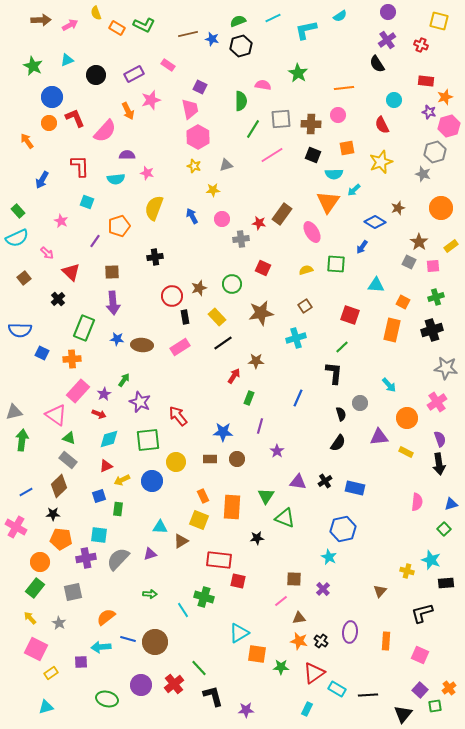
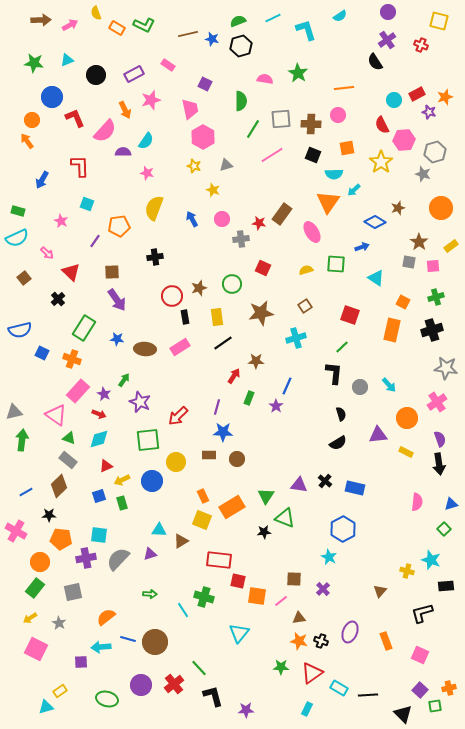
cyan L-shape at (306, 30): rotated 85 degrees clockwise
black semicircle at (377, 64): moved 2 px left, 2 px up
green star at (33, 66): moved 1 px right, 3 px up; rotated 18 degrees counterclockwise
red rectangle at (426, 81): moved 9 px left, 13 px down; rotated 35 degrees counterclockwise
pink semicircle at (263, 85): moved 2 px right, 6 px up
purple square at (200, 87): moved 5 px right, 3 px up
orange arrow at (128, 111): moved 3 px left, 1 px up
orange circle at (49, 123): moved 17 px left, 3 px up
pink hexagon at (449, 126): moved 45 px left, 14 px down; rotated 10 degrees clockwise
pink hexagon at (198, 137): moved 5 px right
purple semicircle at (127, 155): moved 4 px left, 3 px up
yellow star at (381, 162): rotated 15 degrees counterclockwise
cyan semicircle at (116, 179): moved 30 px right, 38 px up; rotated 48 degrees counterclockwise
yellow star at (213, 190): rotated 24 degrees clockwise
cyan square at (87, 202): moved 2 px down
green rectangle at (18, 211): rotated 32 degrees counterclockwise
blue arrow at (192, 216): moved 3 px down
orange pentagon at (119, 226): rotated 10 degrees clockwise
blue arrow at (362, 247): rotated 144 degrees counterclockwise
gray square at (409, 262): rotated 16 degrees counterclockwise
cyan triangle at (376, 285): moved 7 px up; rotated 30 degrees clockwise
purple arrow at (113, 303): moved 4 px right, 3 px up; rotated 30 degrees counterclockwise
yellow rectangle at (217, 317): rotated 36 degrees clockwise
green rectangle at (84, 328): rotated 10 degrees clockwise
blue semicircle at (20, 330): rotated 15 degrees counterclockwise
brown ellipse at (142, 345): moved 3 px right, 4 px down
orange cross at (72, 359): rotated 24 degrees clockwise
purple star at (104, 394): rotated 16 degrees counterclockwise
blue line at (298, 398): moved 11 px left, 12 px up
gray circle at (360, 403): moved 16 px up
red arrow at (178, 416): rotated 95 degrees counterclockwise
purple line at (260, 426): moved 43 px left, 19 px up
purple triangle at (379, 437): moved 1 px left, 2 px up
cyan diamond at (109, 439): moved 10 px left
black semicircle at (338, 443): rotated 24 degrees clockwise
purple star at (277, 451): moved 1 px left, 45 px up
brown rectangle at (210, 459): moved 1 px left, 4 px up
black cross at (325, 481): rotated 16 degrees counterclockwise
purple triangle at (298, 482): moved 1 px right, 3 px down
orange rectangle at (232, 507): rotated 55 degrees clockwise
green rectangle at (118, 509): moved 4 px right, 6 px up; rotated 24 degrees counterclockwise
black star at (53, 514): moved 4 px left, 1 px down
yellow square at (199, 520): moved 3 px right
pink cross at (16, 527): moved 4 px down
cyan triangle at (160, 527): moved 1 px left, 3 px down
blue hexagon at (343, 529): rotated 15 degrees counterclockwise
black star at (257, 538): moved 7 px right, 6 px up
black rectangle at (446, 583): moved 3 px down
yellow arrow at (30, 618): rotated 80 degrees counterclockwise
purple ellipse at (350, 632): rotated 15 degrees clockwise
cyan triangle at (239, 633): rotated 20 degrees counterclockwise
black cross at (321, 641): rotated 16 degrees counterclockwise
orange rectangle at (386, 641): rotated 24 degrees counterclockwise
orange square at (257, 654): moved 58 px up
yellow rectangle at (51, 673): moved 9 px right, 18 px down
red triangle at (314, 673): moved 2 px left
orange cross at (449, 688): rotated 24 degrees clockwise
cyan rectangle at (337, 689): moved 2 px right, 1 px up
black triangle at (403, 714): rotated 24 degrees counterclockwise
